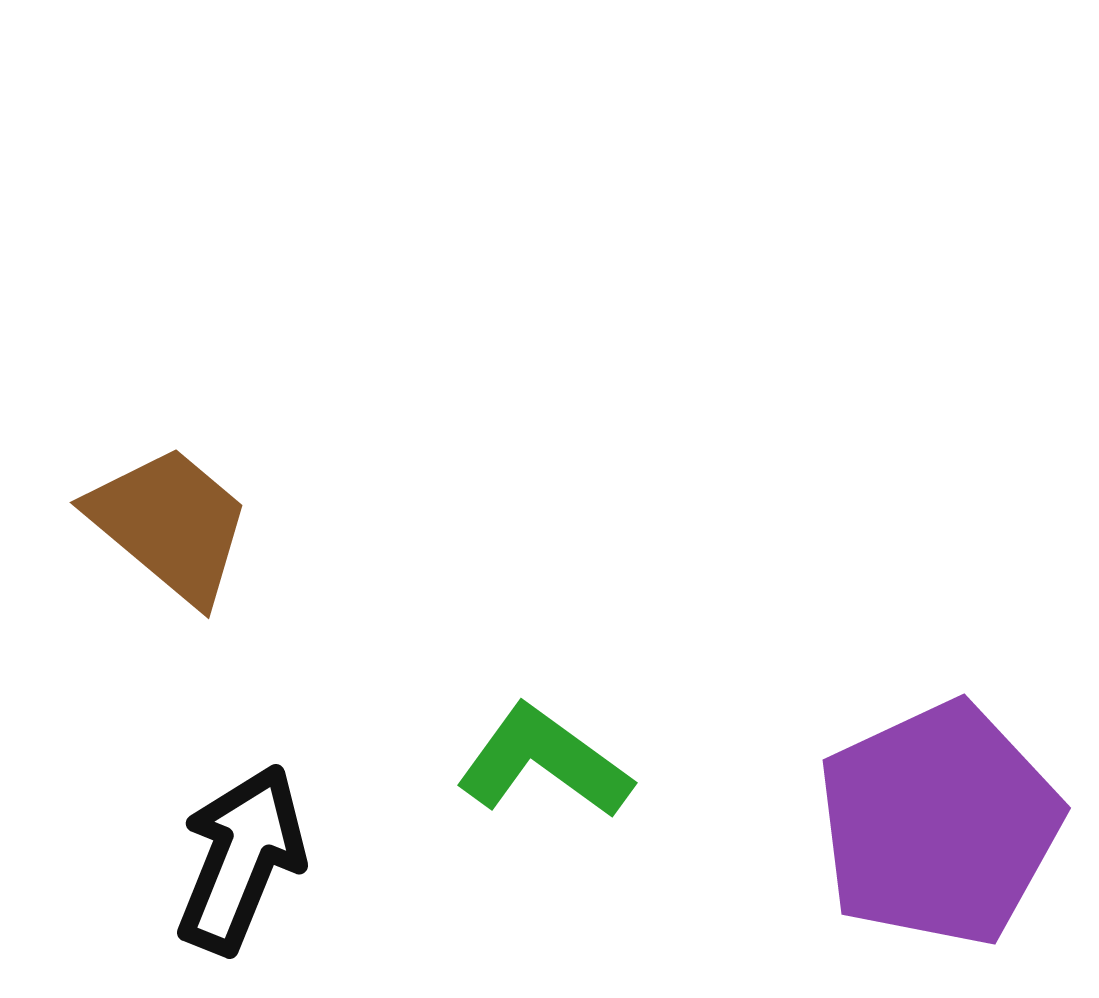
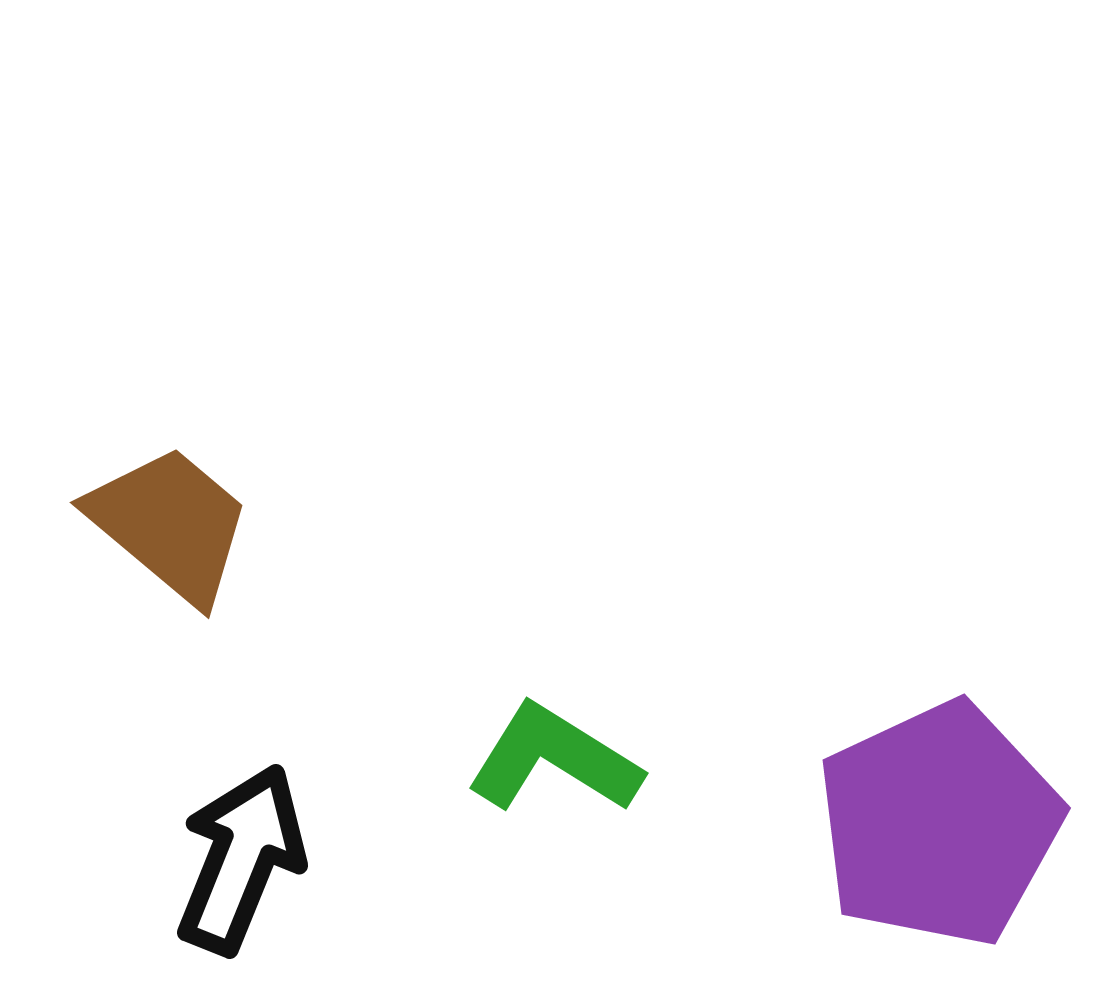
green L-shape: moved 10 px right, 3 px up; rotated 4 degrees counterclockwise
